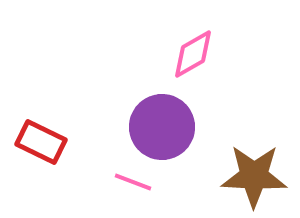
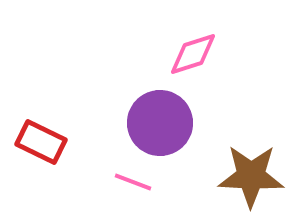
pink diamond: rotated 12 degrees clockwise
purple circle: moved 2 px left, 4 px up
brown star: moved 3 px left
